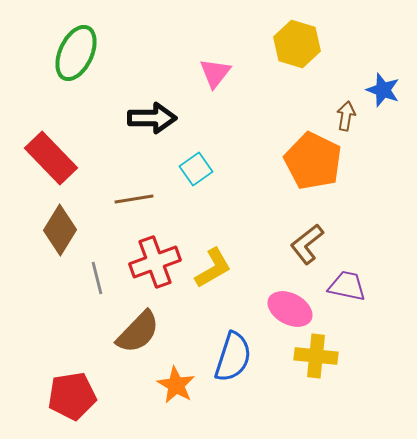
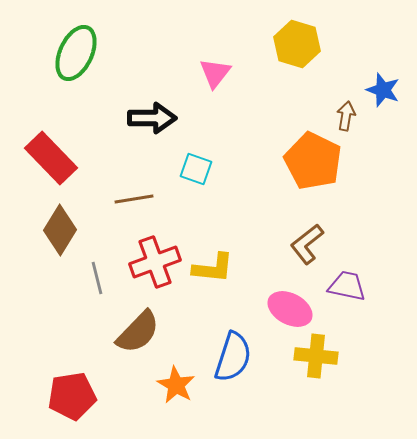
cyan square: rotated 36 degrees counterclockwise
yellow L-shape: rotated 36 degrees clockwise
